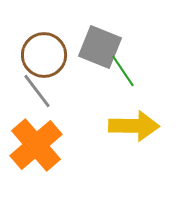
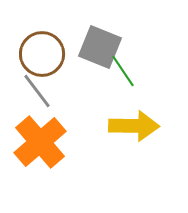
brown circle: moved 2 px left, 1 px up
orange cross: moved 4 px right, 3 px up
